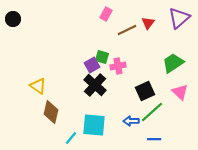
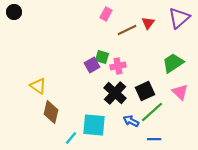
black circle: moved 1 px right, 7 px up
black cross: moved 20 px right, 8 px down
blue arrow: rotated 28 degrees clockwise
